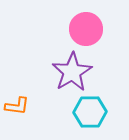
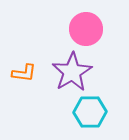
orange L-shape: moved 7 px right, 33 px up
